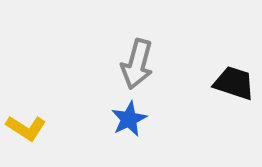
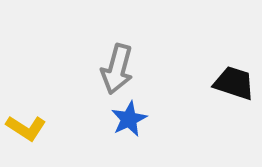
gray arrow: moved 20 px left, 5 px down
